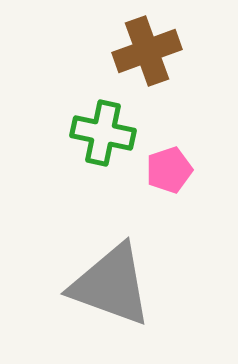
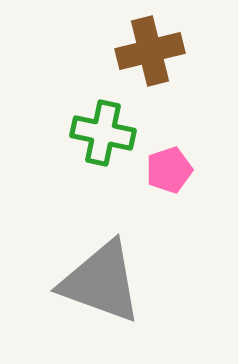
brown cross: moved 3 px right; rotated 6 degrees clockwise
gray triangle: moved 10 px left, 3 px up
